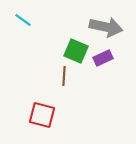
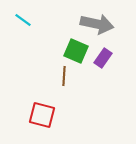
gray arrow: moved 9 px left, 3 px up
purple rectangle: rotated 30 degrees counterclockwise
